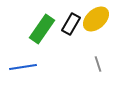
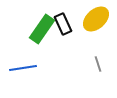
black rectangle: moved 8 px left; rotated 55 degrees counterclockwise
blue line: moved 1 px down
